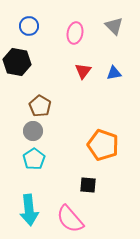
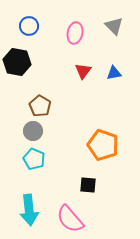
cyan pentagon: rotated 15 degrees counterclockwise
